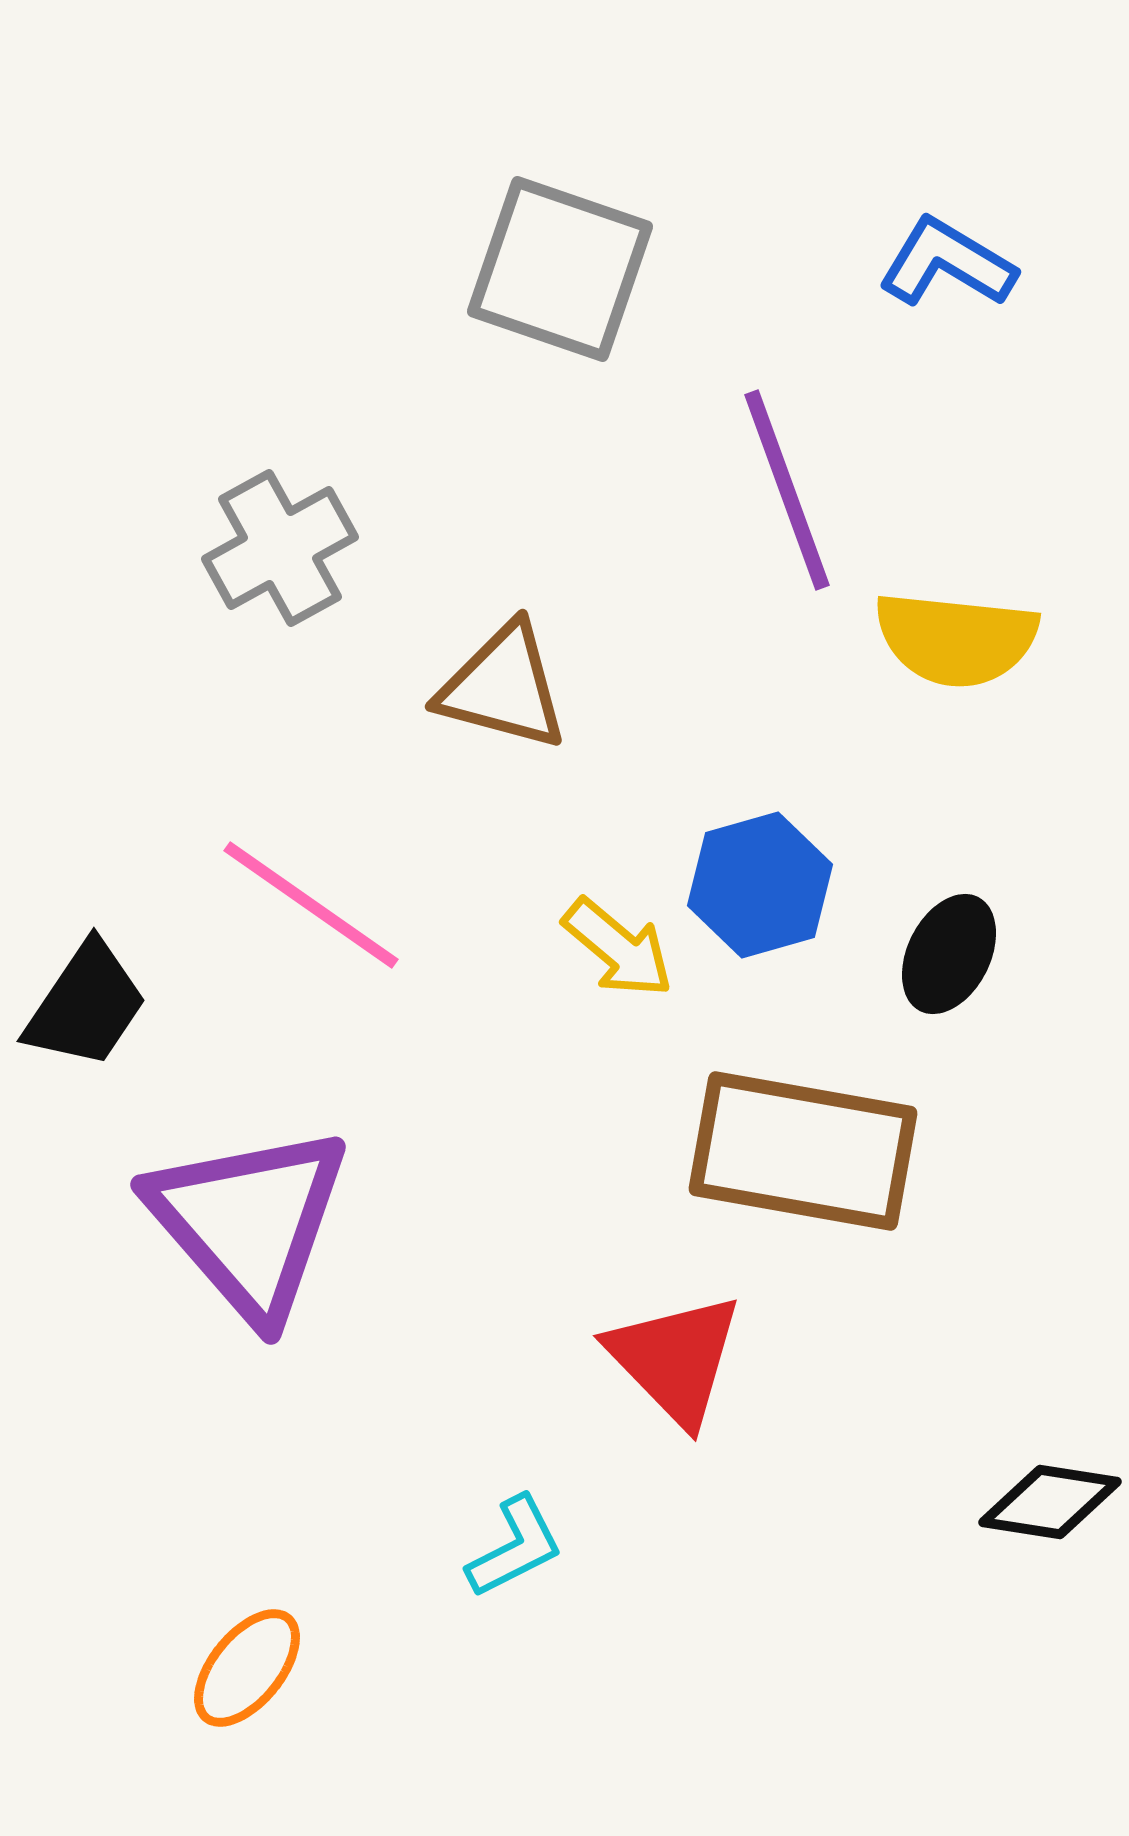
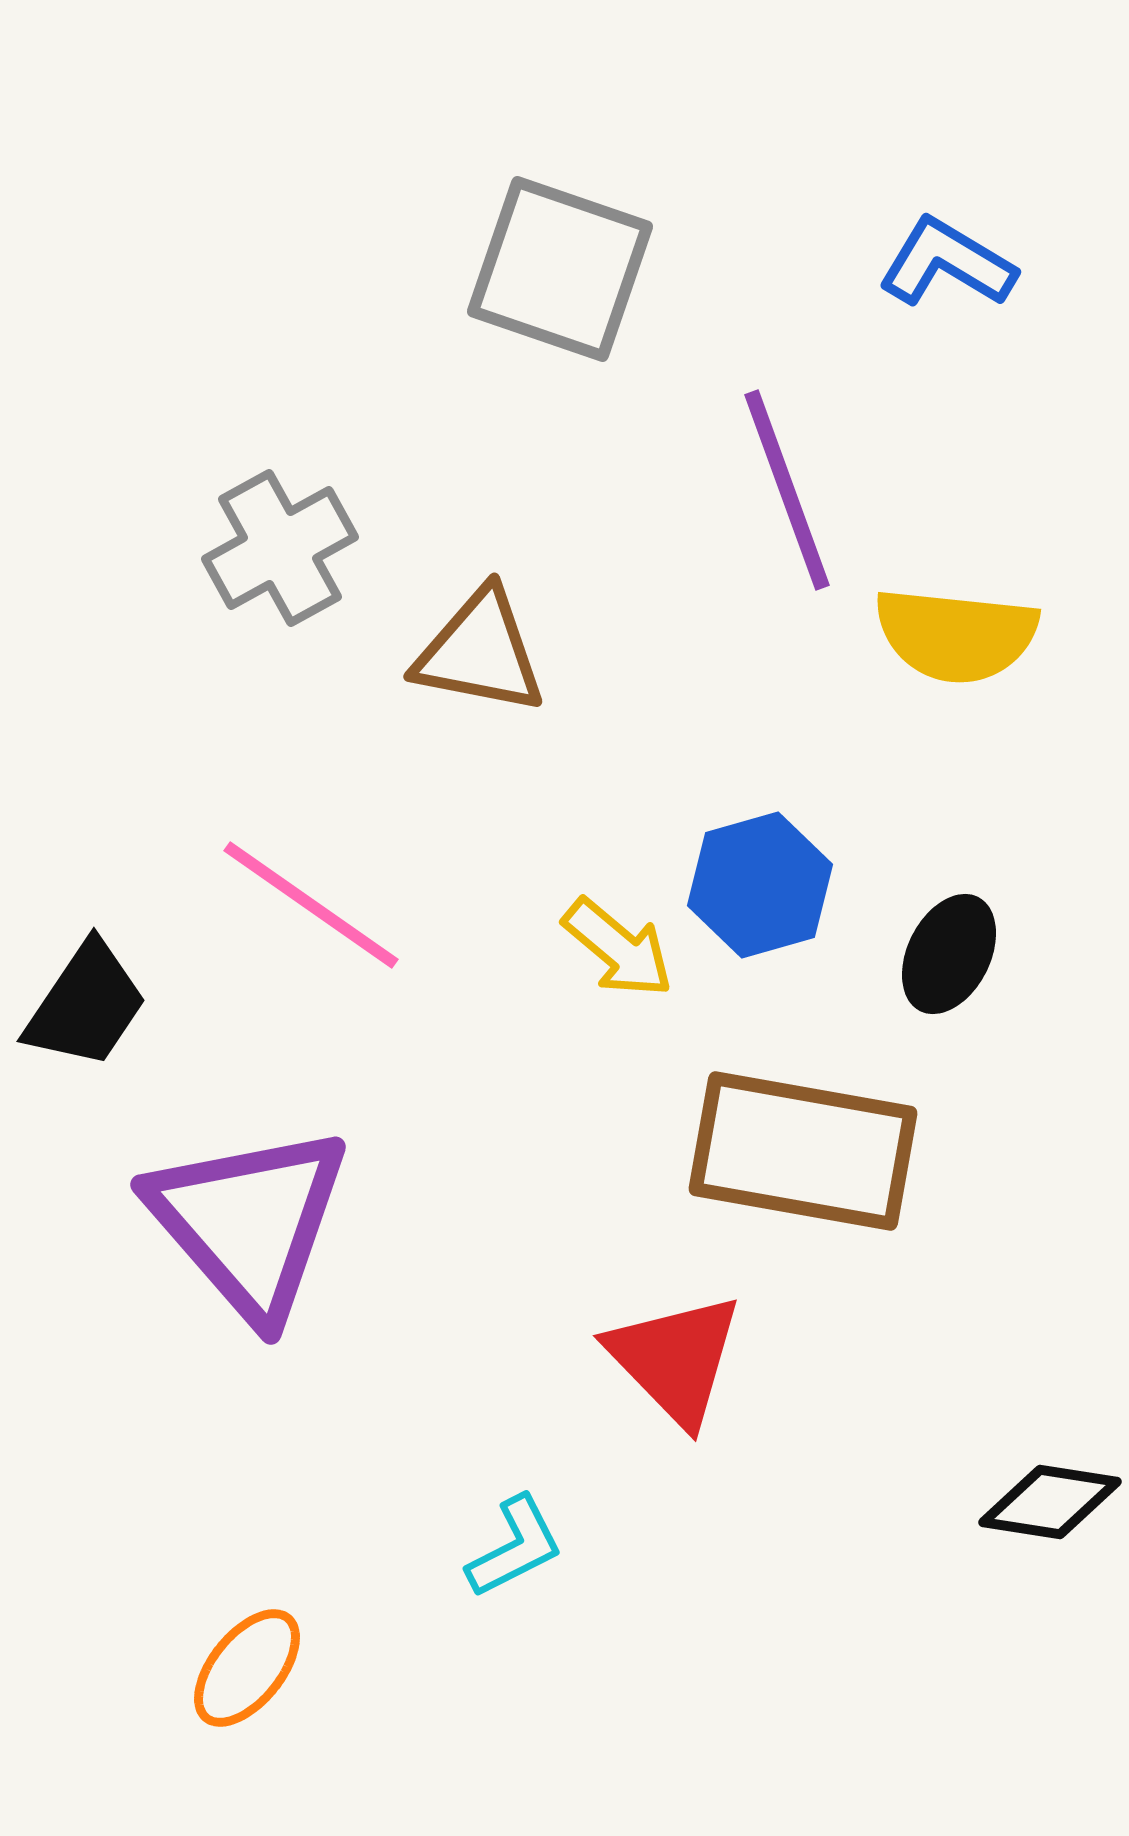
yellow semicircle: moved 4 px up
brown triangle: moved 23 px left, 35 px up; rotated 4 degrees counterclockwise
